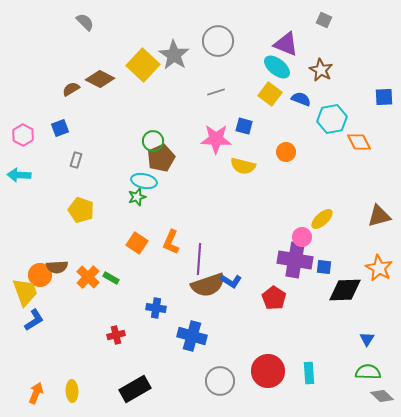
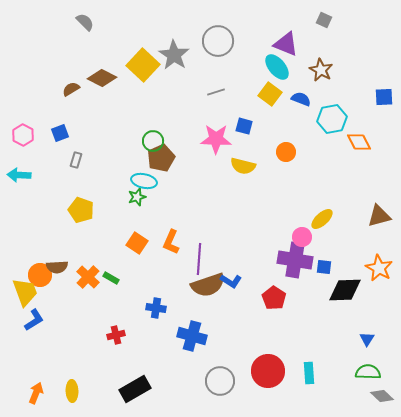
cyan ellipse at (277, 67): rotated 12 degrees clockwise
brown diamond at (100, 79): moved 2 px right, 1 px up
blue square at (60, 128): moved 5 px down
